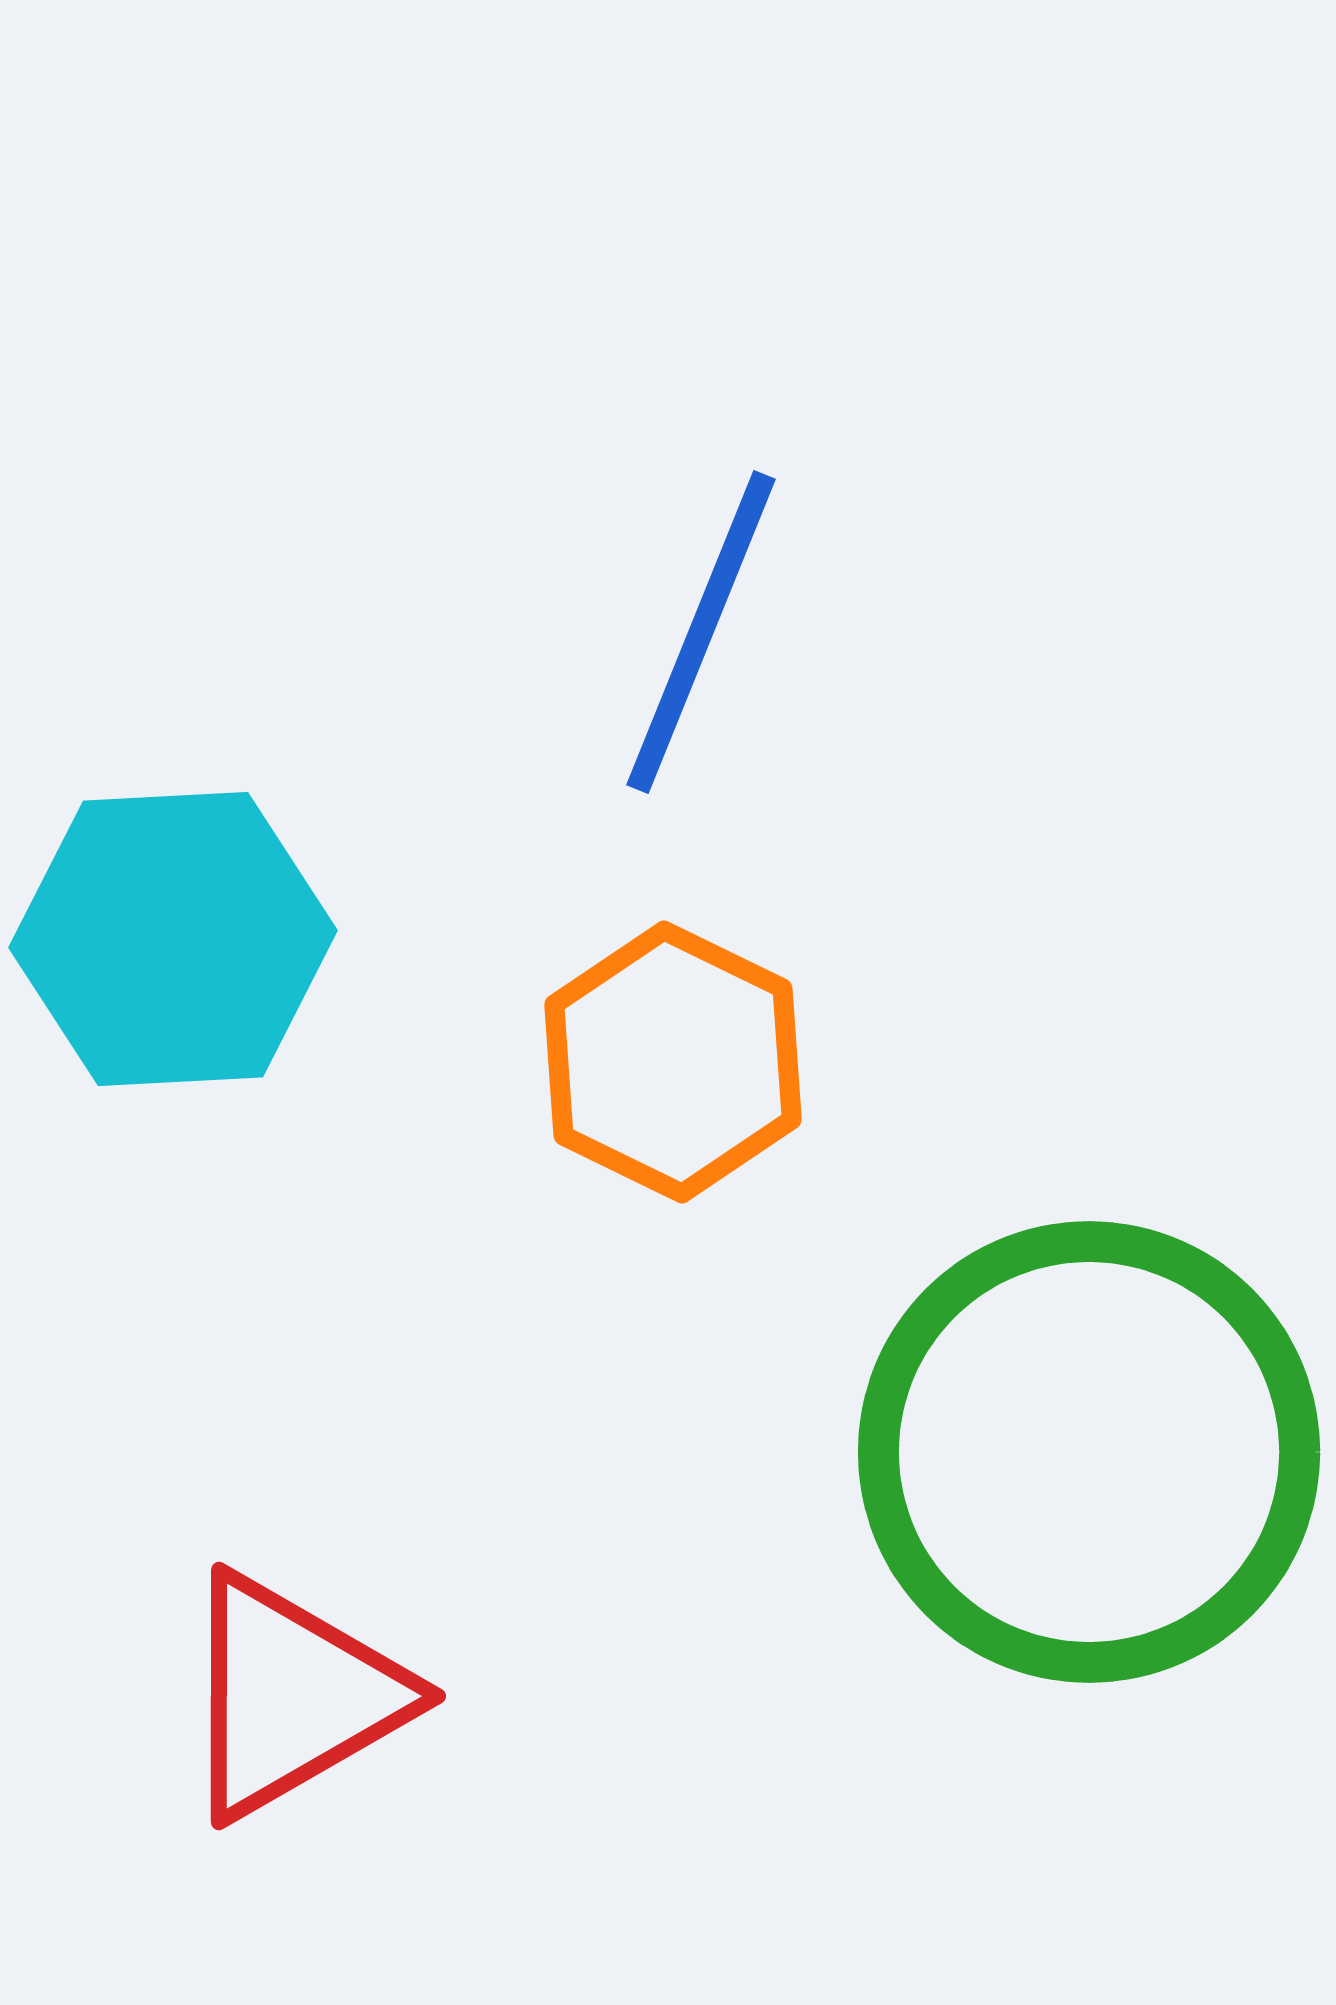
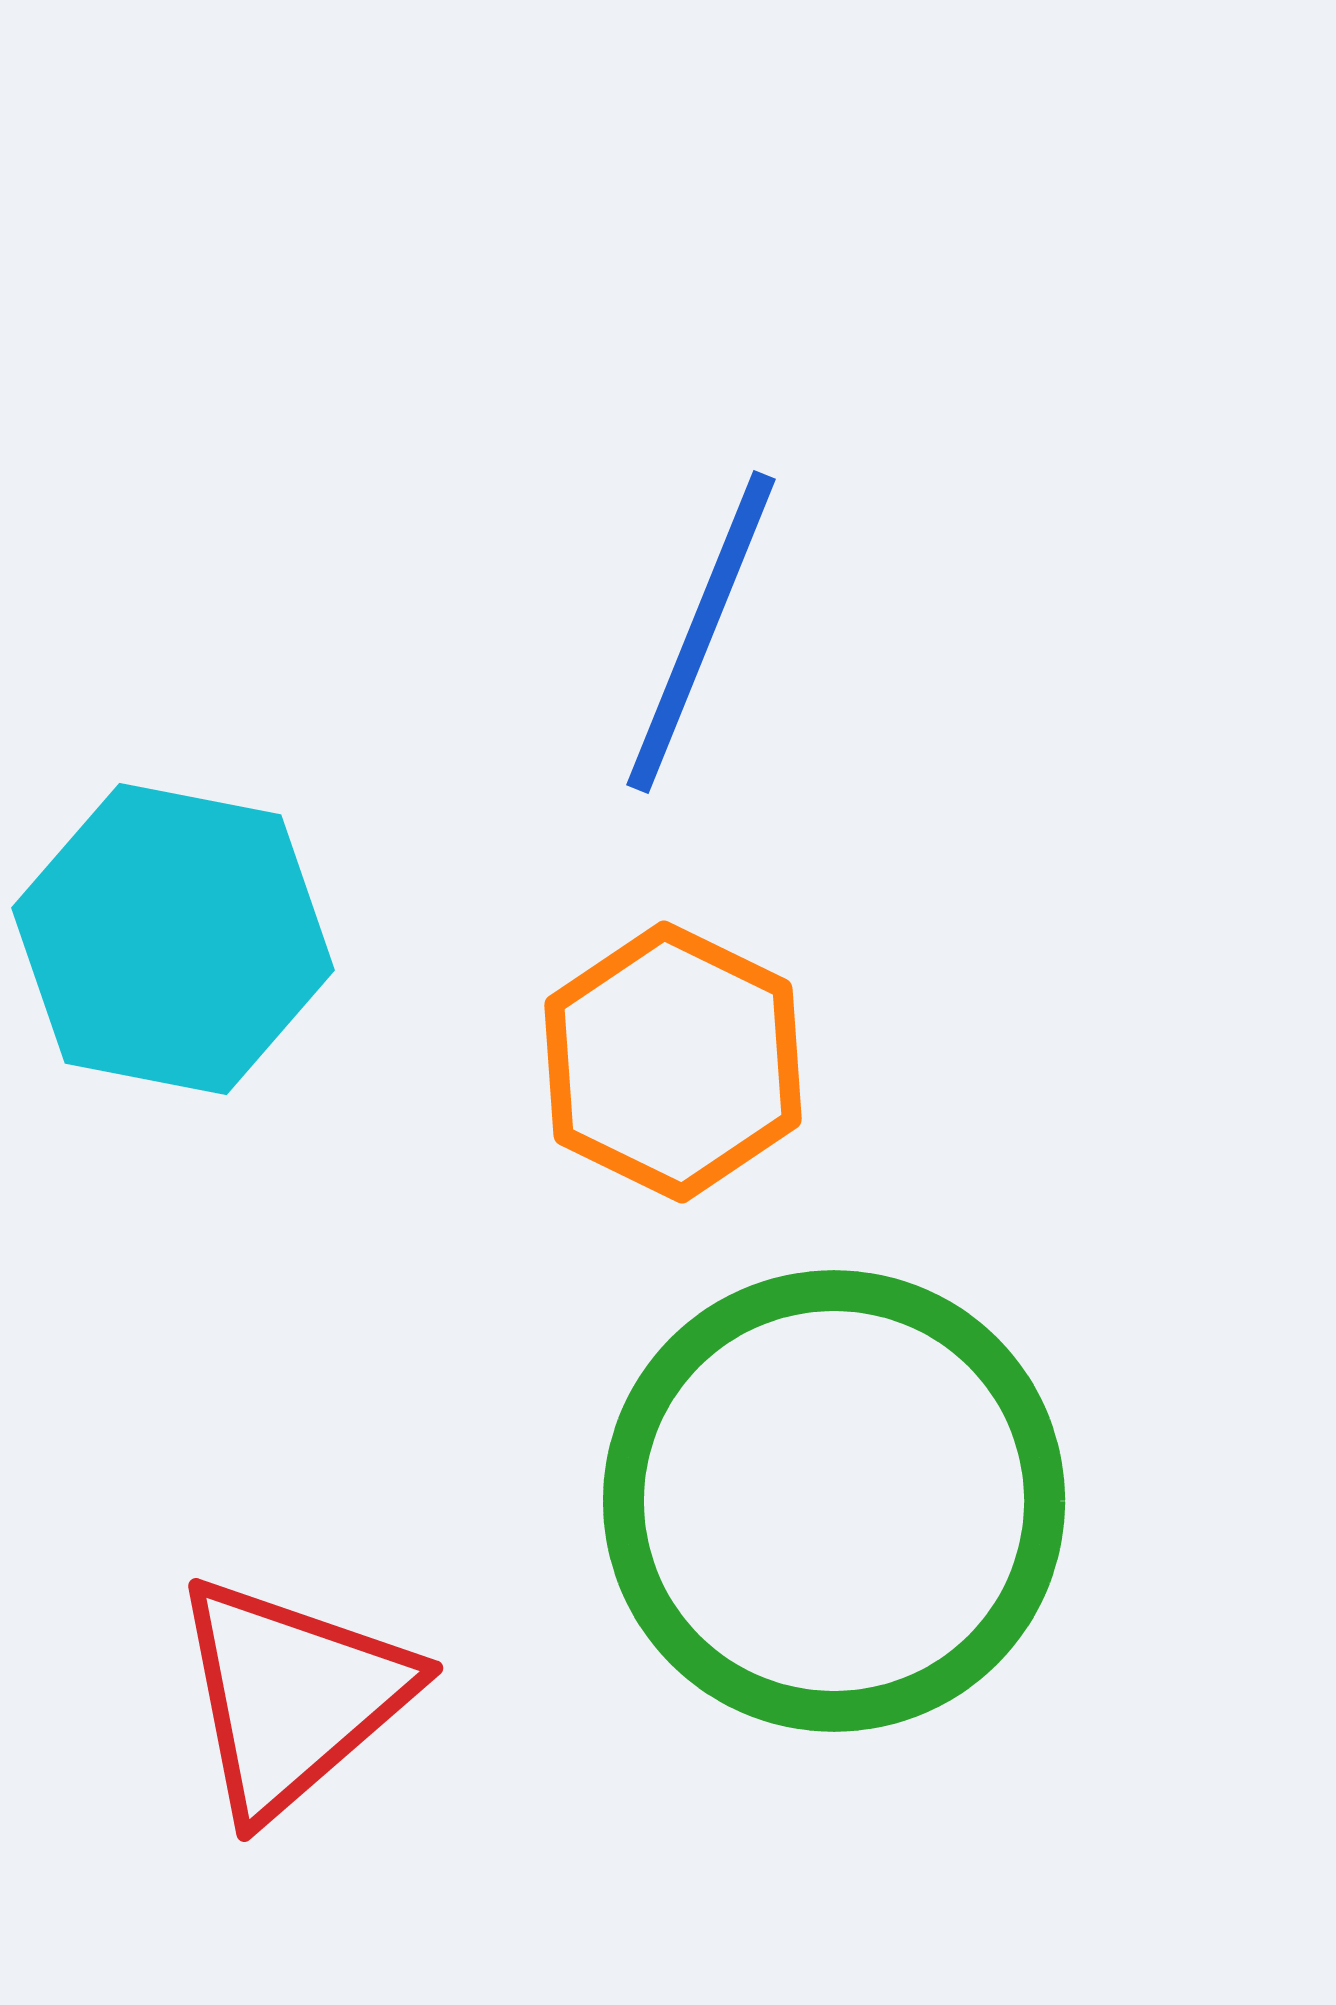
cyan hexagon: rotated 14 degrees clockwise
green circle: moved 255 px left, 49 px down
red triangle: rotated 11 degrees counterclockwise
